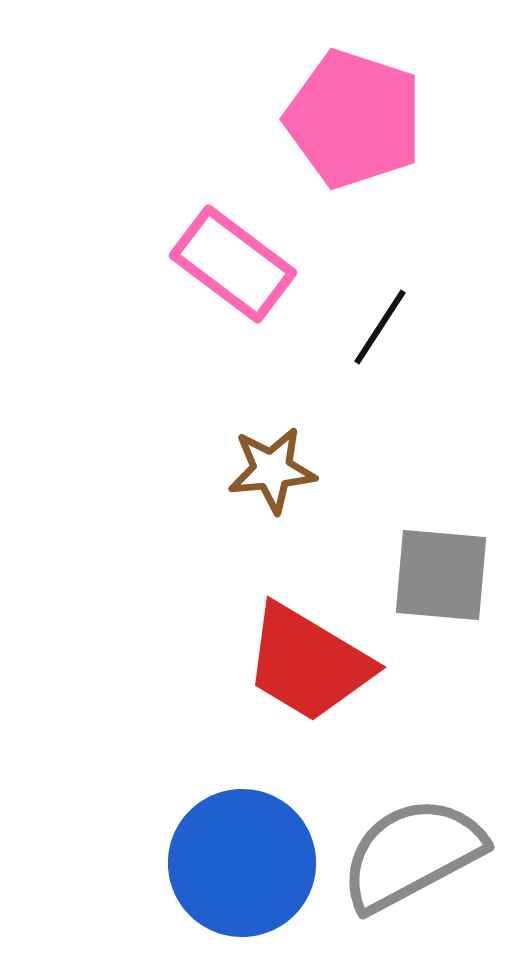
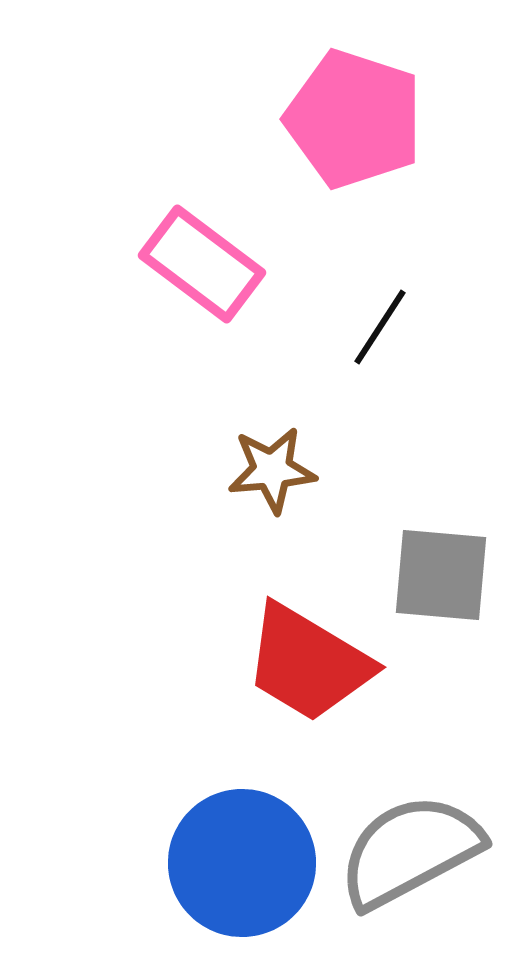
pink rectangle: moved 31 px left
gray semicircle: moved 2 px left, 3 px up
